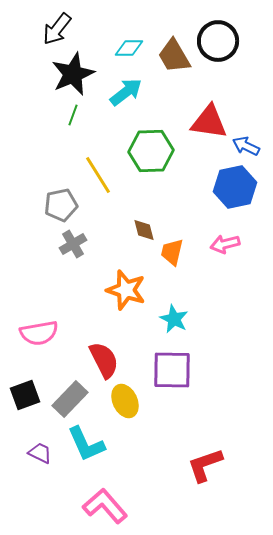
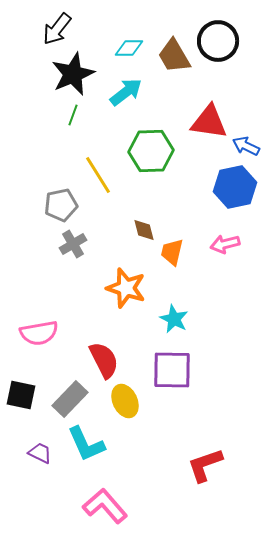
orange star: moved 2 px up
black square: moved 4 px left; rotated 32 degrees clockwise
